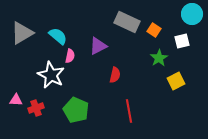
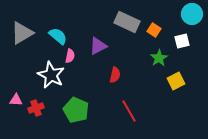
red line: rotated 20 degrees counterclockwise
